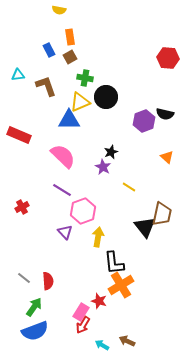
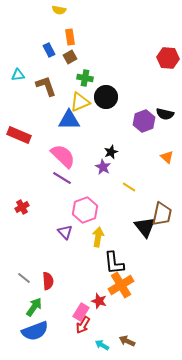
purple line: moved 12 px up
pink hexagon: moved 2 px right, 1 px up
